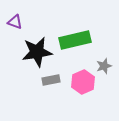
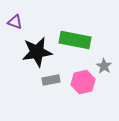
green rectangle: rotated 24 degrees clockwise
gray star: rotated 21 degrees counterclockwise
pink hexagon: rotated 10 degrees clockwise
